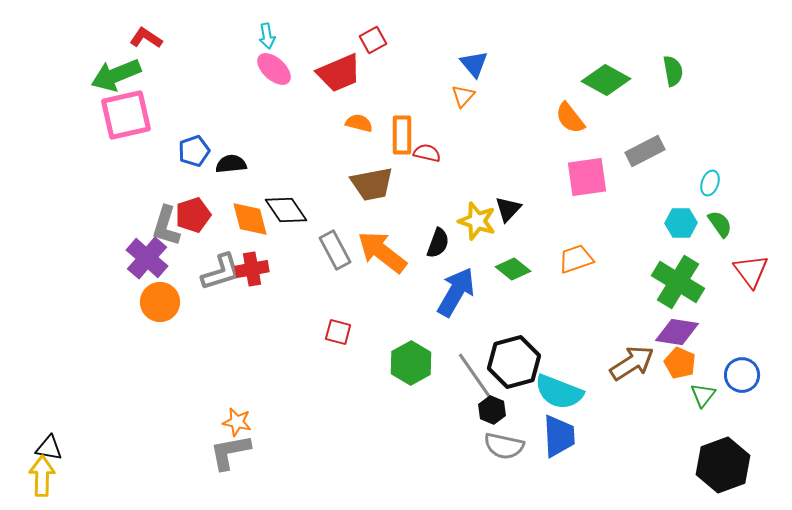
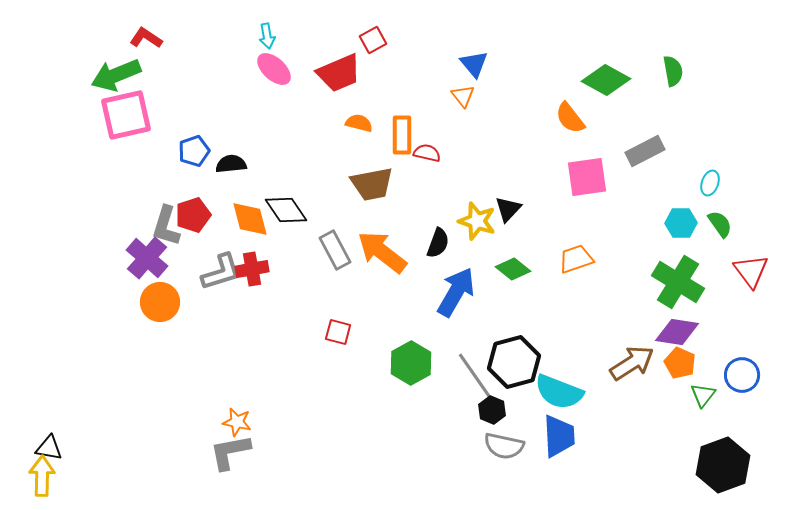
orange triangle at (463, 96): rotated 20 degrees counterclockwise
